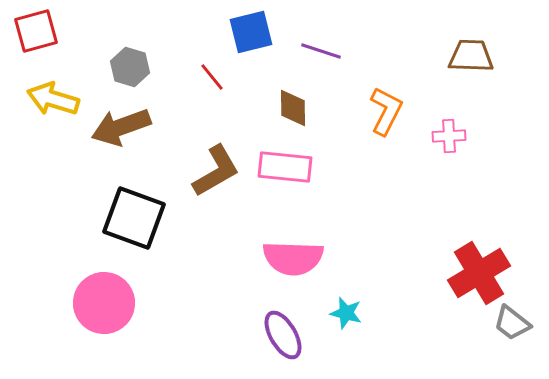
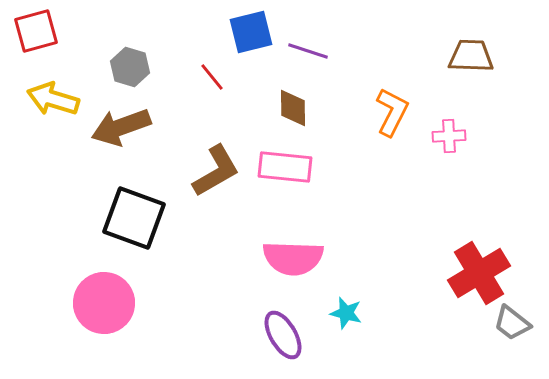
purple line: moved 13 px left
orange L-shape: moved 6 px right, 1 px down
